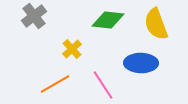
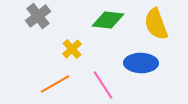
gray cross: moved 4 px right
